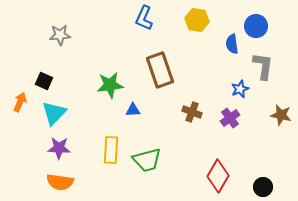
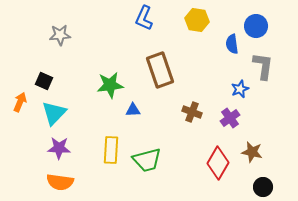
brown star: moved 29 px left, 37 px down
red diamond: moved 13 px up
